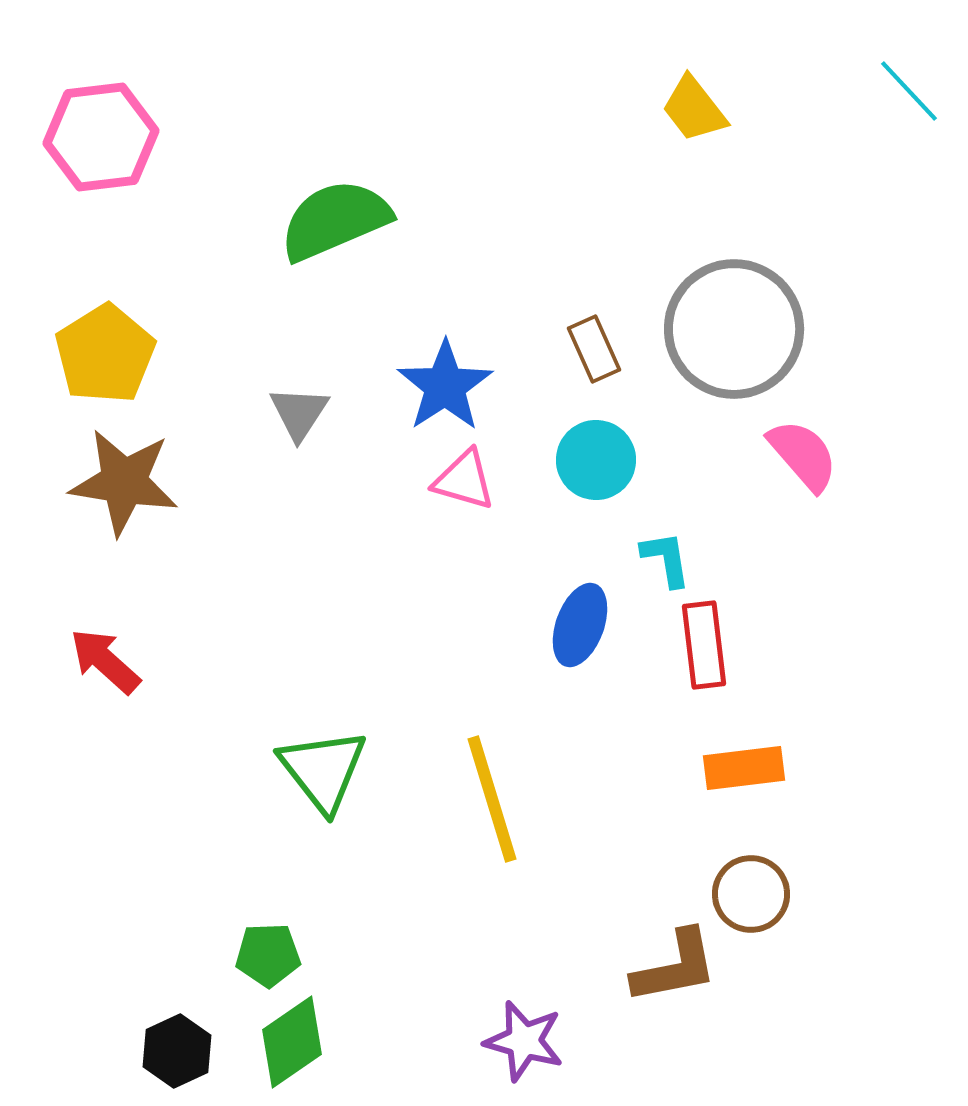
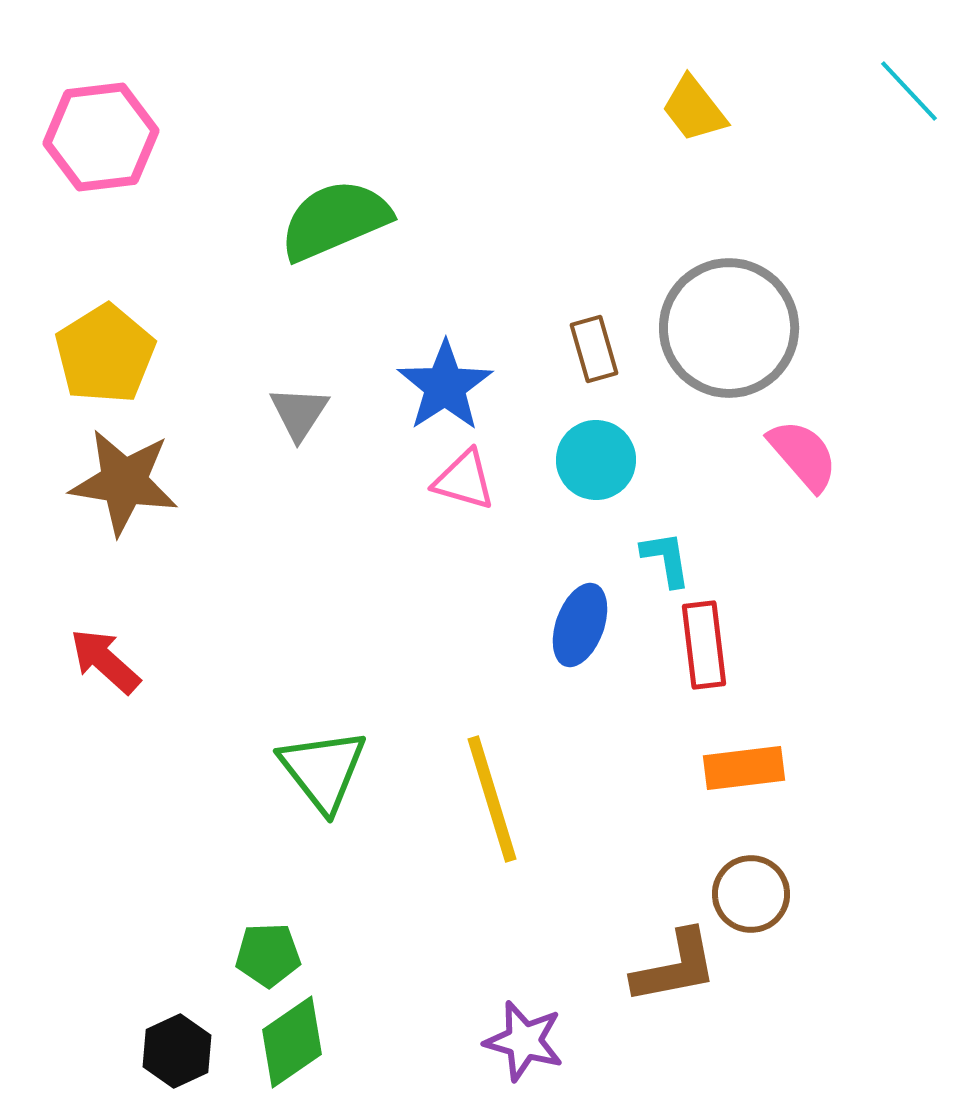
gray circle: moved 5 px left, 1 px up
brown rectangle: rotated 8 degrees clockwise
